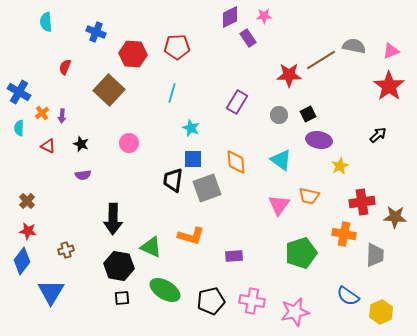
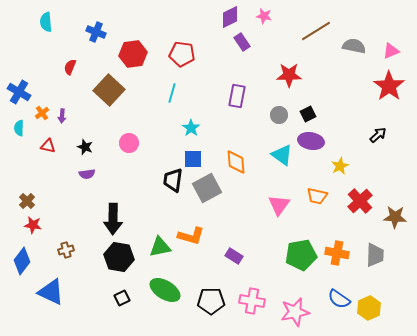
pink star at (264, 16): rotated 14 degrees clockwise
purple rectangle at (248, 38): moved 6 px left, 4 px down
red pentagon at (177, 47): moved 5 px right, 7 px down; rotated 10 degrees clockwise
red hexagon at (133, 54): rotated 12 degrees counterclockwise
brown line at (321, 60): moved 5 px left, 29 px up
red semicircle at (65, 67): moved 5 px right
purple rectangle at (237, 102): moved 6 px up; rotated 20 degrees counterclockwise
cyan star at (191, 128): rotated 12 degrees clockwise
purple ellipse at (319, 140): moved 8 px left, 1 px down
black star at (81, 144): moved 4 px right, 3 px down
red triangle at (48, 146): rotated 14 degrees counterclockwise
cyan triangle at (281, 160): moved 1 px right, 5 px up
purple semicircle at (83, 175): moved 4 px right, 1 px up
gray square at (207, 188): rotated 8 degrees counterclockwise
orange trapezoid at (309, 196): moved 8 px right
red cross at (362, 202): moved 2 px left, 1 px up; rotated 35 degrees counterclockwise
red star at (28, 231): moved 5 px right, 6 px up
orange cross at (344, 234): moved 7 px left, 19 px down
green triangle at (151, 247): moved 9 px right; rotated 35 degrees counterclockwise
green pentagon at (301, 253): moved 2 px down; rotated 8 degrees clockwise
purple rectangle at (234, 256): rotated 36 degrees clockwise
black hexagon at (119, 266): moved 9 px up
blue triangle at (51, 292): rotated 36 degrees counterclockwise
blue semicircle at (348, 296): moved 9 px left, 3 px down
black square at (122, 298): rotated 21 degrees counterclockwise
black pentagon at (211, 301): rotated 12 degrees clockwise
yellow hexagon at (381, 312): moved 12 px left, 4 px up
